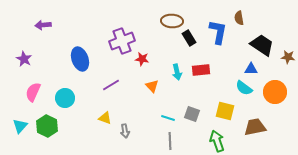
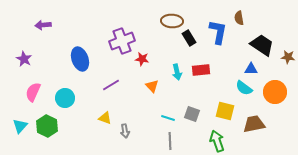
brown trapezoid: moved 1 px left, 3 px up
